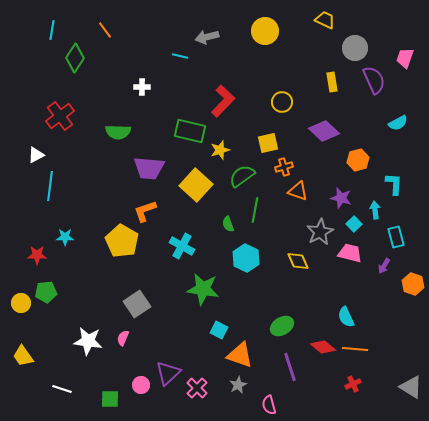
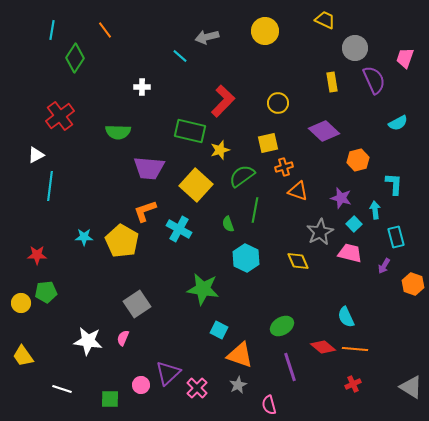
cyan line at (180, 56): rotated 28 degrees clockwise
yellow circle at (282, 102): moved 4 px left, 1 px down
cyan star at (65, 237): moved 19 px right
cyan cross at (182, 246): moved 3 px left, 17 px up
